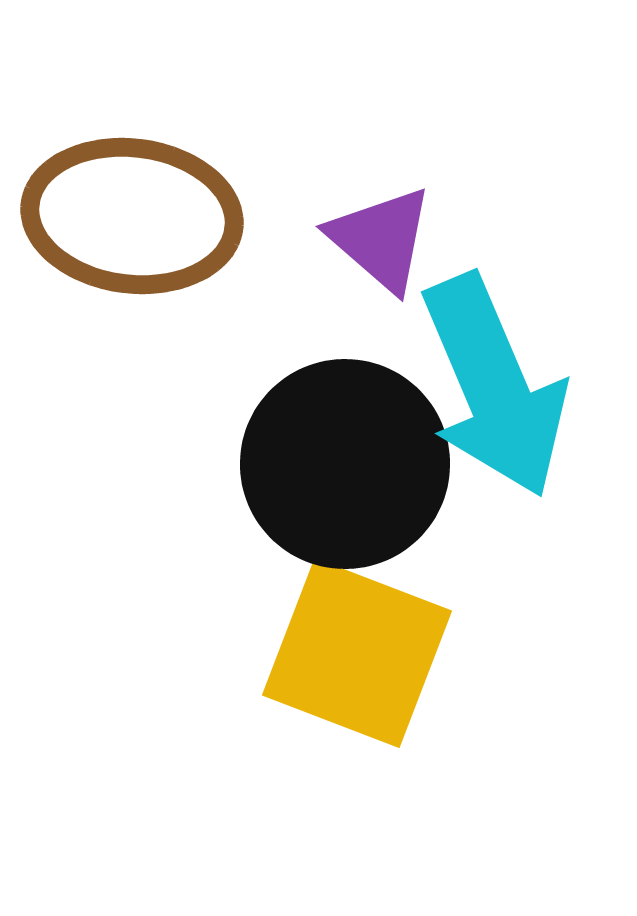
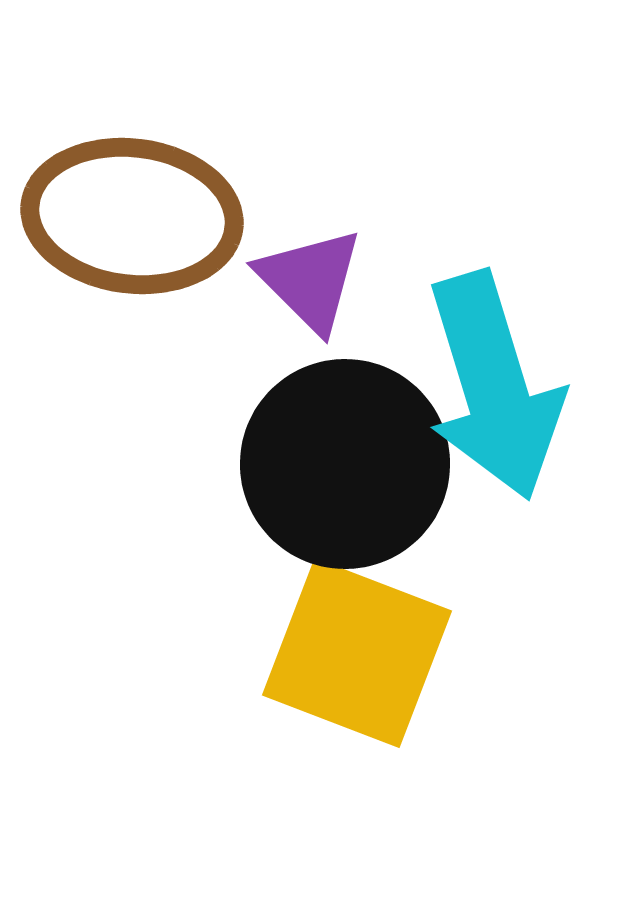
purple triangle: moved 71 px left, 41 px down; rotated 4 degrees clockwise
cyan arrow: rotated 6 degrees clockwise
